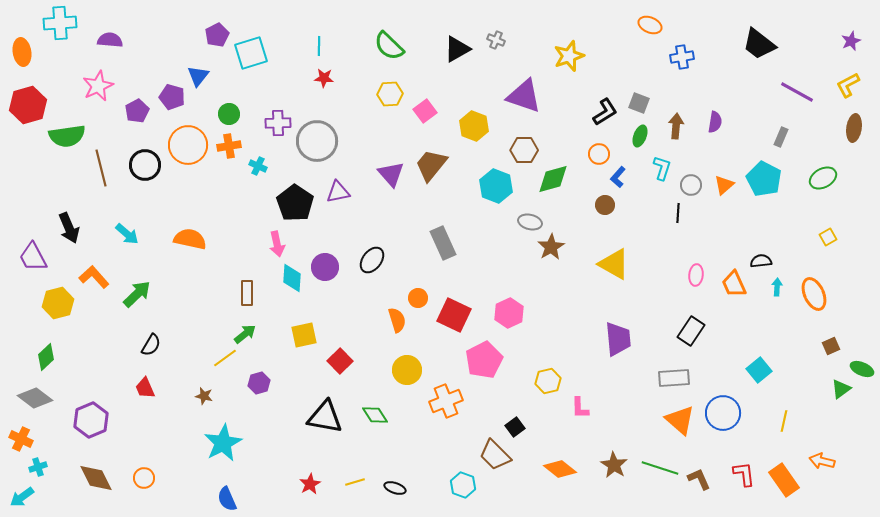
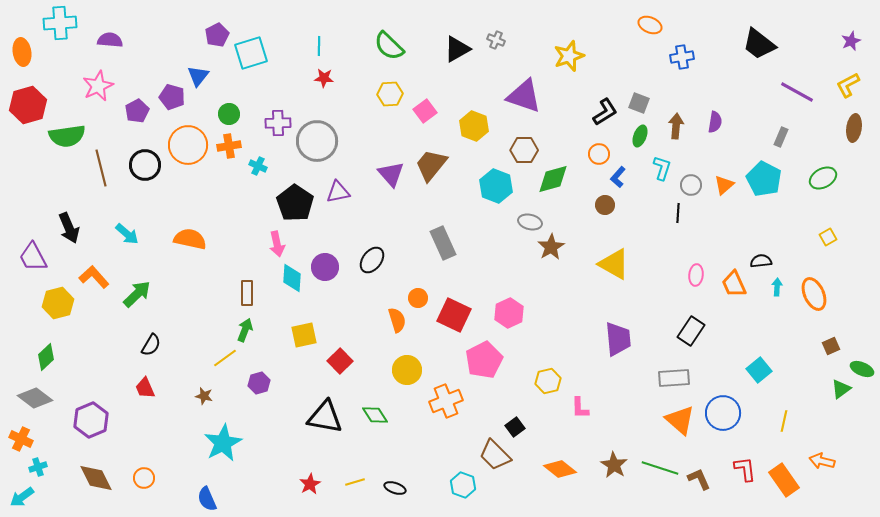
green arrow at (245, 334): moved 4 px up; rotated 30 degrees counterclockwise
red L-shape at (744, 474): moved 1 px right, 5 px up
blue semicircle at (227, 499): moved 20 px left
